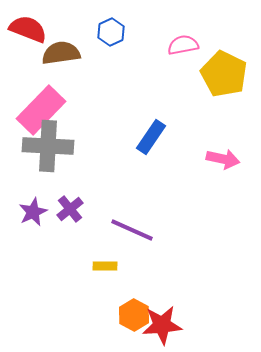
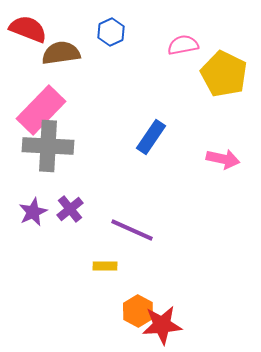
orange hexagon: moved 4 px right, 4 px up
